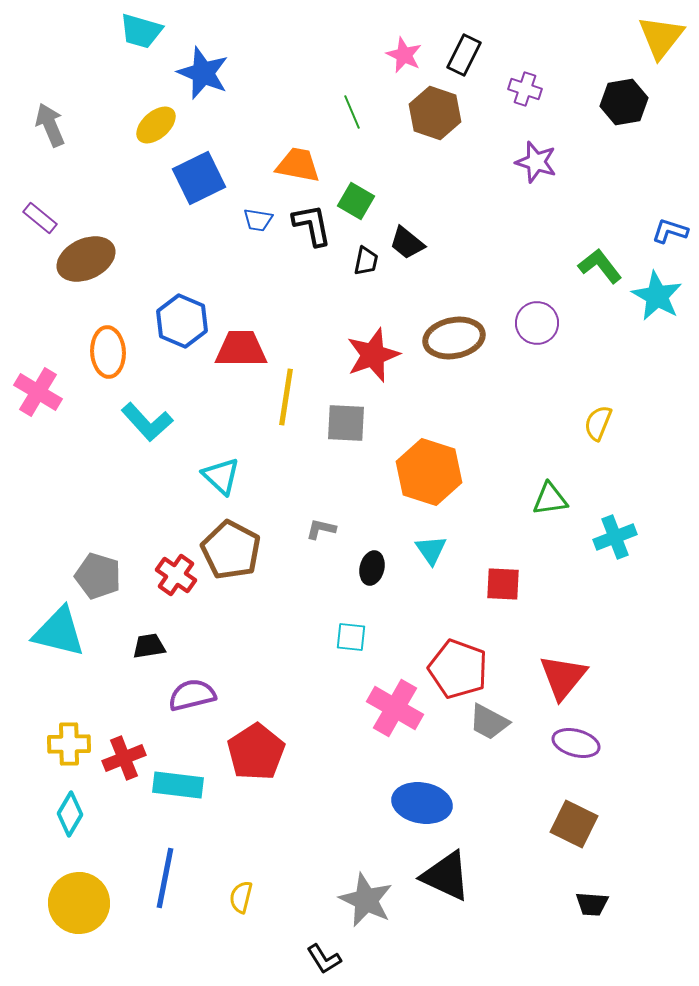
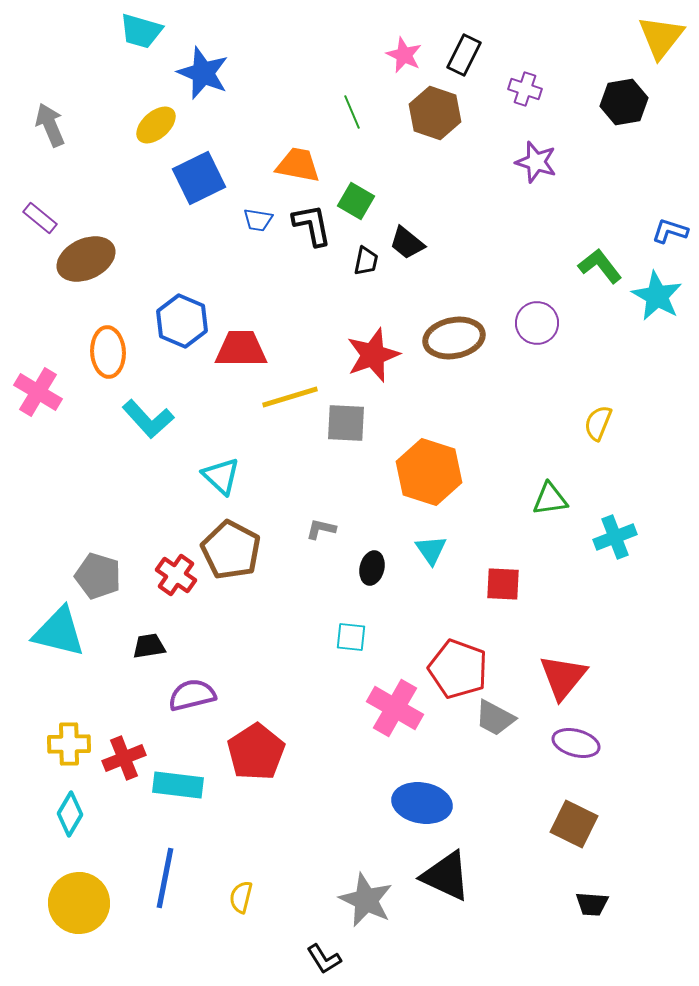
yellow line at (286, 397): moved 4 px right; rotated 64 degrees clockwise
cyan L-shape at (147, 422): moved 1 px right, 3 px up
gray trapezoid at (489, 722): moved 6 px right, 4 px up
